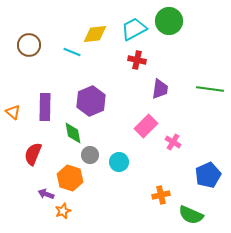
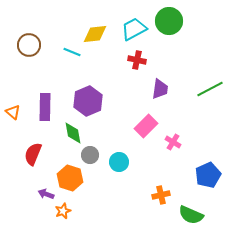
green line: rotated 36 degrees counterclockwise
purple hexagon: moved 3 px left
